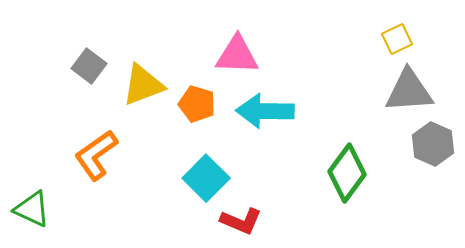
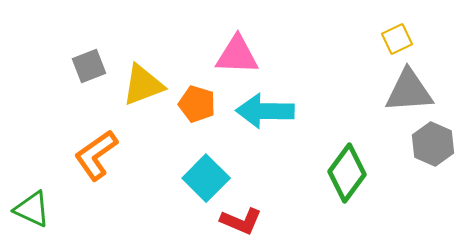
gray square: rotated 32 degrees clockwise
